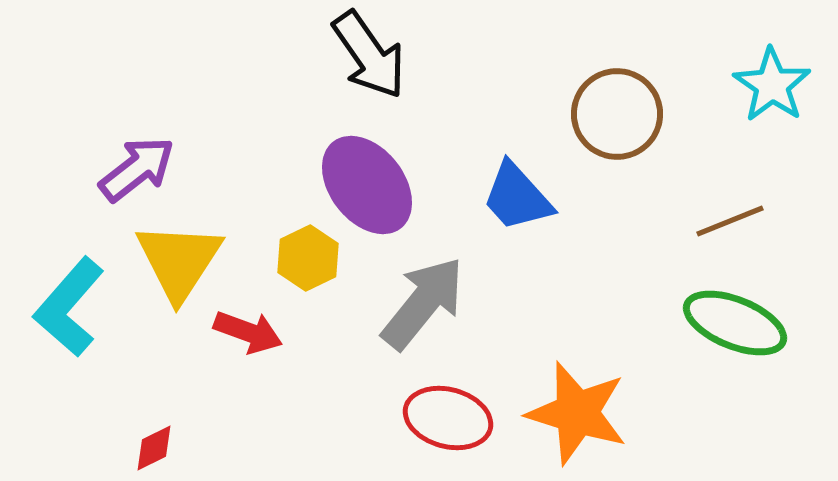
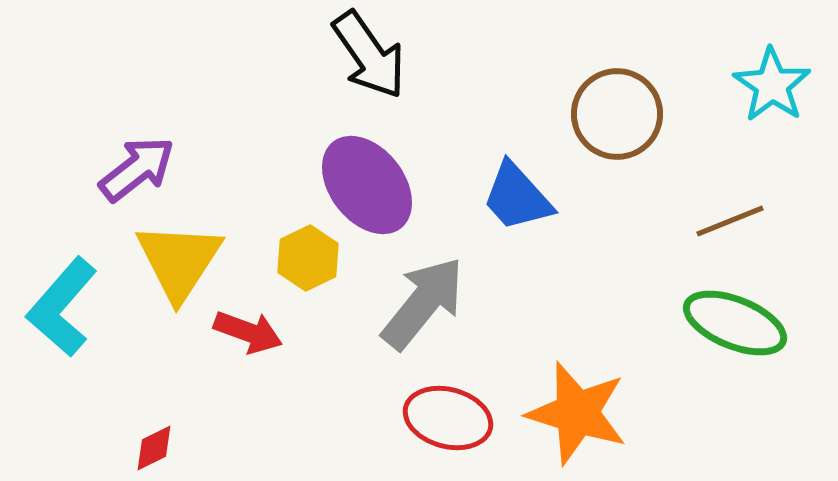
cyan L-shape: moved 7 px left
